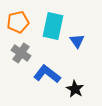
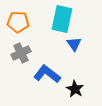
orange pentagon: rotated 15 degrees clockwise
cyan rectangle: moved 9 px right, 7 px up
blue triangle: moved 3 px left, 3 px down
gray cross: rotated 30 degrees clockwise
